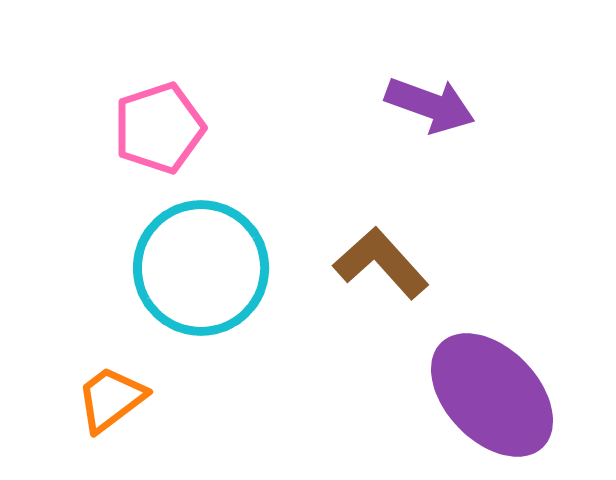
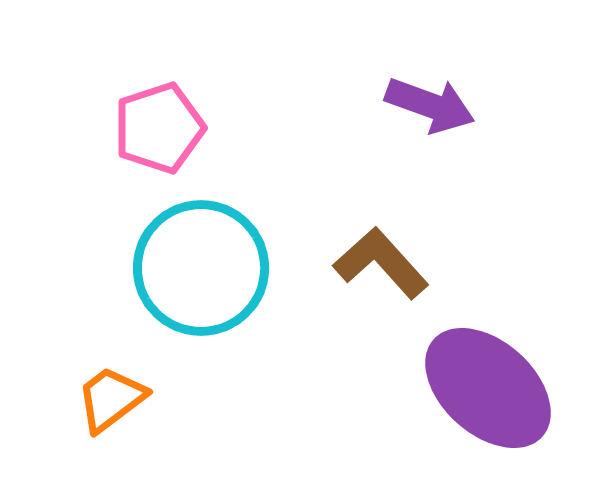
purple ellipse: moved 4 px left, 7 px up; rotated 4 degrees counterclockwise
